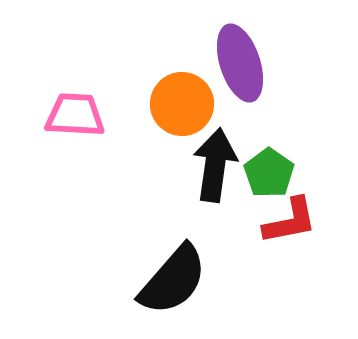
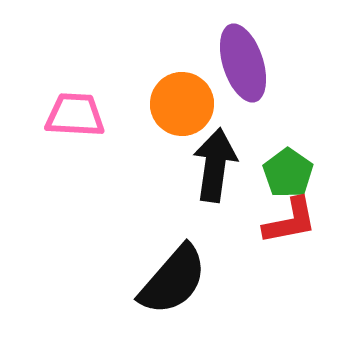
purple ellipse: moved 3 px right
green pentagon: moved 19 px right
